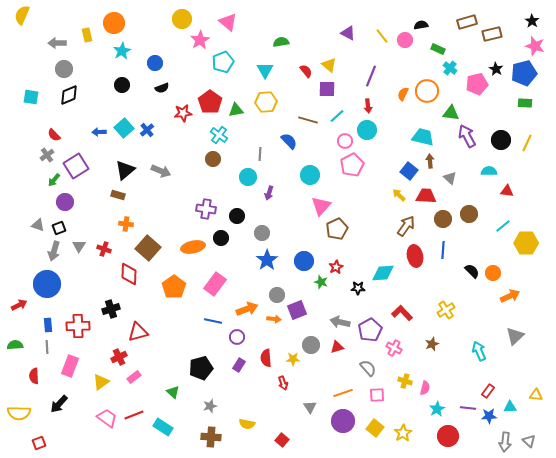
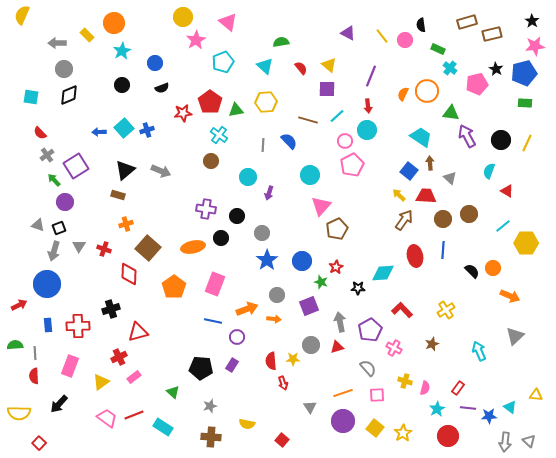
yellow circle at (182, 19): moved 1 px right, 2 px up
black semicircle at (421, 25): rotated 88 degrees counterclockwise
yellow rectangle at (87, 35): rotated 32 degrees counterclockwise
pink star at (200, 40): moved 4 px left
pink star at (535, 46): rotated 24 degrees counterclockwise
cyan triangle at (265, 70): moved 4 px up; rotated 18 degrees counterclockwise
red semicircle at (306, 71): moved 5 px left, 3 px up
blue cross at (147, 130): rotated 24 degrees clockwise
red semicircle at (54, 135): moved 14 px left, 2 px up
cyan trapezoid at (423, 137): moved 2 px left; rotated 20 degrees clockwise
gray line at (260, 154): moved 3 px right, 9 px up
brown circle at (213, 159): moved 2 px left, 2 px down
brown arrow at (430, 161): moved 2 px down
cyan semicircle at (489, 171): rotated 70 degrees counterclockwise
green arrow at (54, 180): rotated 96 degrees clockwise
red triangle at (507, 191): rotated 24 degrees clockwise
orange cross at (126, 224): rotated 24 degrees counterclockwise
brown arrow at (406, 226): moved 2 px left, 6 px up
blue circle at (304, 261): moved 2 px left
orange circle at (493, 273): moved 5 px up
pink rectangle at (215, 284): rotated 15 degrees counterclockwise
orange arrow at (510, 296): rotated 48 degrees clockwise
purple square at (297, 310): moved 12 px right, 4 px up
red L-shape at (402, 313): moved 3 px up
gray arrow at (340, 322): rotated 66 degrees clockwise
gray line at (47, 347): moved 12 px left, 6 px down
red semicircle at (266, 358): moved 5 px right, 3 px down
purple rectangle at (239, 365): moved 7 px left
black pentagon at (201, 368): rotated 20 degrees clockwise
red rectangle at (488, 391): moved 30 px left, 3 px up
cyan triangle at (510, 407): rotated 40 degrees clockwise
red square at (39, 443): rotated 24 degrees counterclockwise
